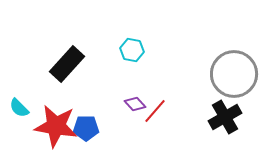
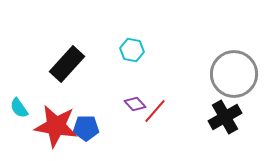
cyan semicircle: rotated 10 degrees clockwise
